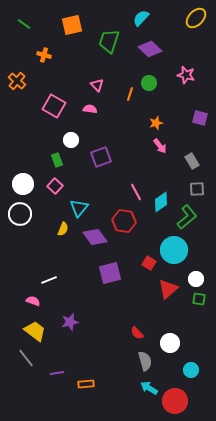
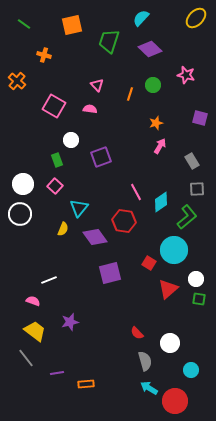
green circle at (149, 83): moved 4 px right, 2 px down
pink arrow at (160, 146): rotated 112 degrees counterclockwise
